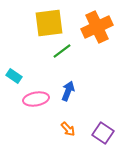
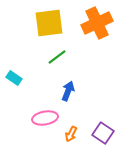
orange cross: moved 4 px up
green line: moved 5 px left, 6 px down
cyan rectangle: moved 2 px down
pink ellipse: moved 9 px right, 19 px down
orange arrow: moved 3 px right, 5 px down; rotated 70 degrees clockwise
